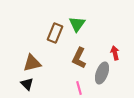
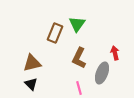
black triangle: moved 4 px right
